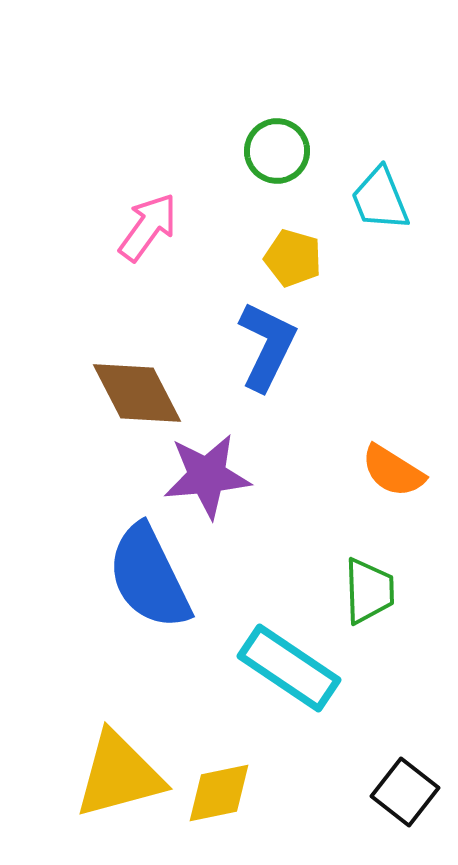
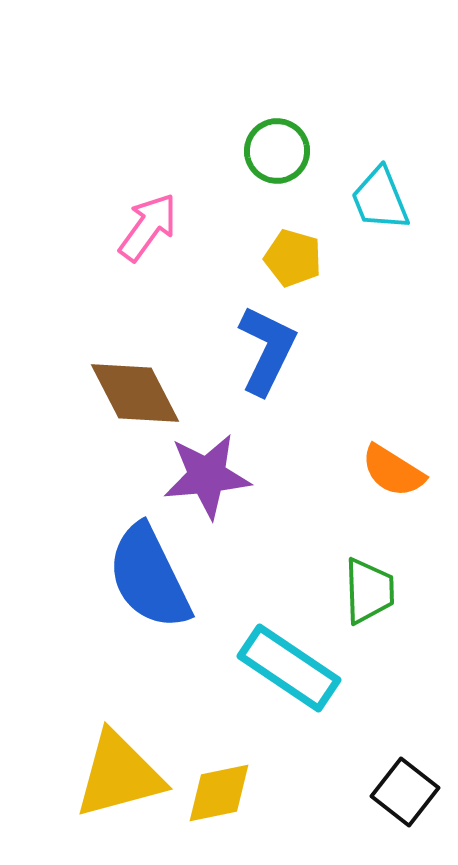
blue L-shape: moved 4 px down
brown diamond: moved 2 px left
